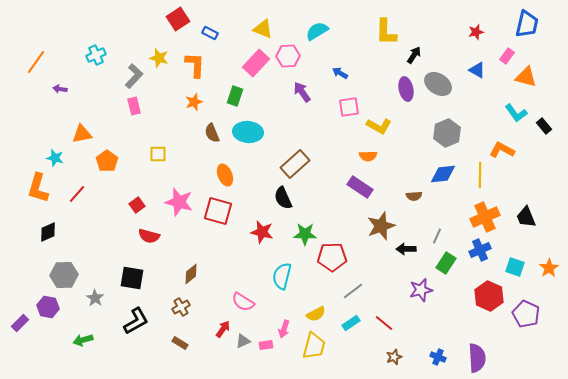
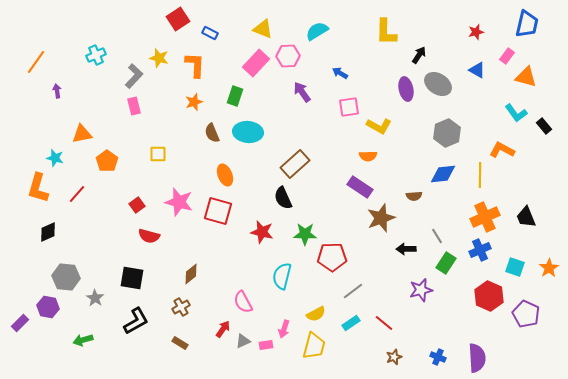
black arrow at (414, 55): moved 5 px right
purple arrow at (60, 89): moved 3 px left, 2 px down; rotated 72 degrees clockwise
brown star at (381, 226): moved 8 px up
gray line at (437, 236): rotated 56 degrees counterclockwise
gray hexagon at (64, 275): moved 2 px right, 2 px down; rotated 8 degrees clockwise
pink semicircle at (243, 302): rotated 30 degrees clockwise
